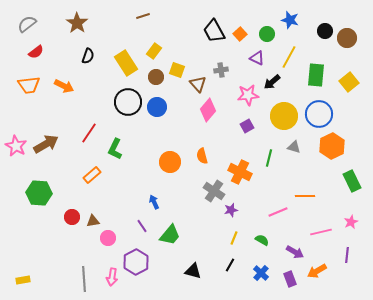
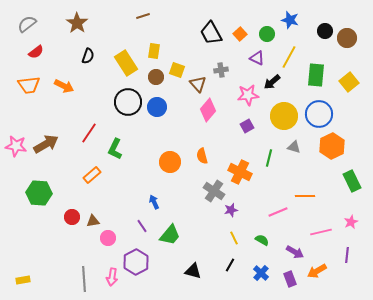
black trapezoid at (214, 31): moved 3 px left, 2 px down
yellow rectangle at (154, 51): rotated 28 degrees counterclockwise
pink star at (16, 146): rotated 20 degrees counterclockwise
yellow line at (234, 238): rotated 48 degrees counterclockwise
